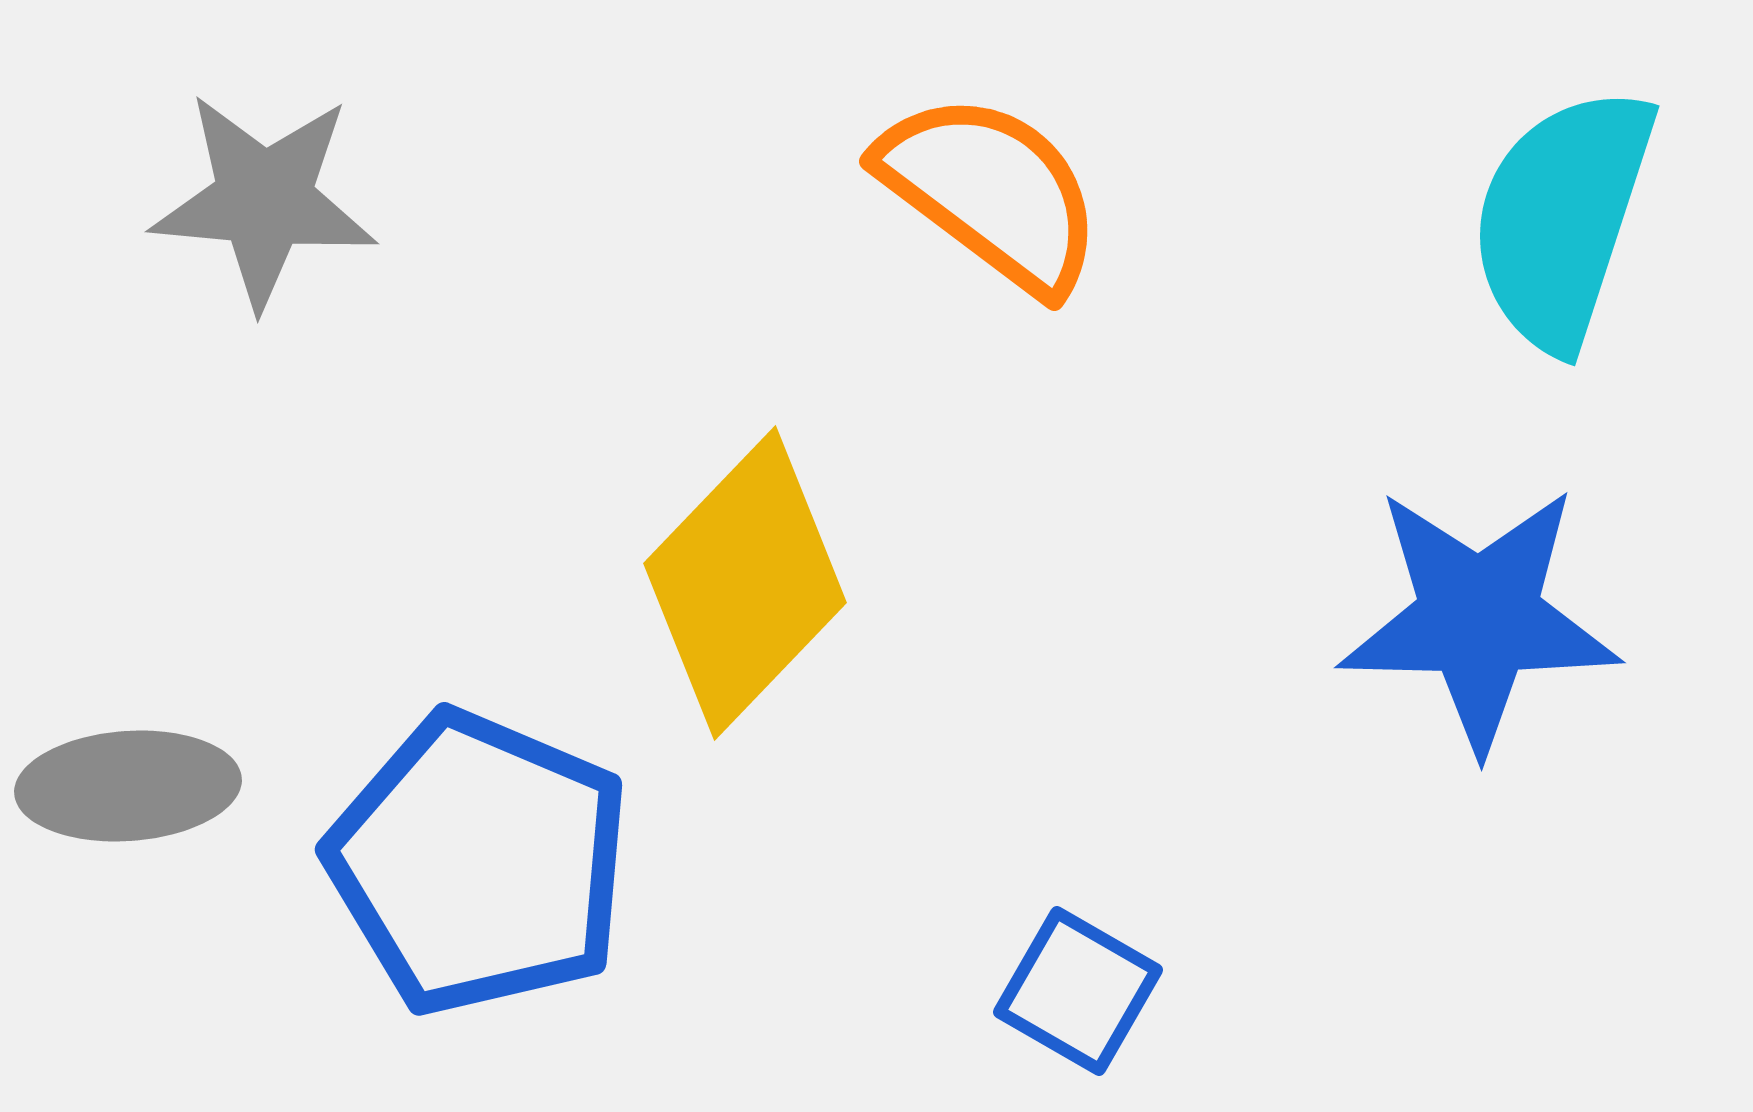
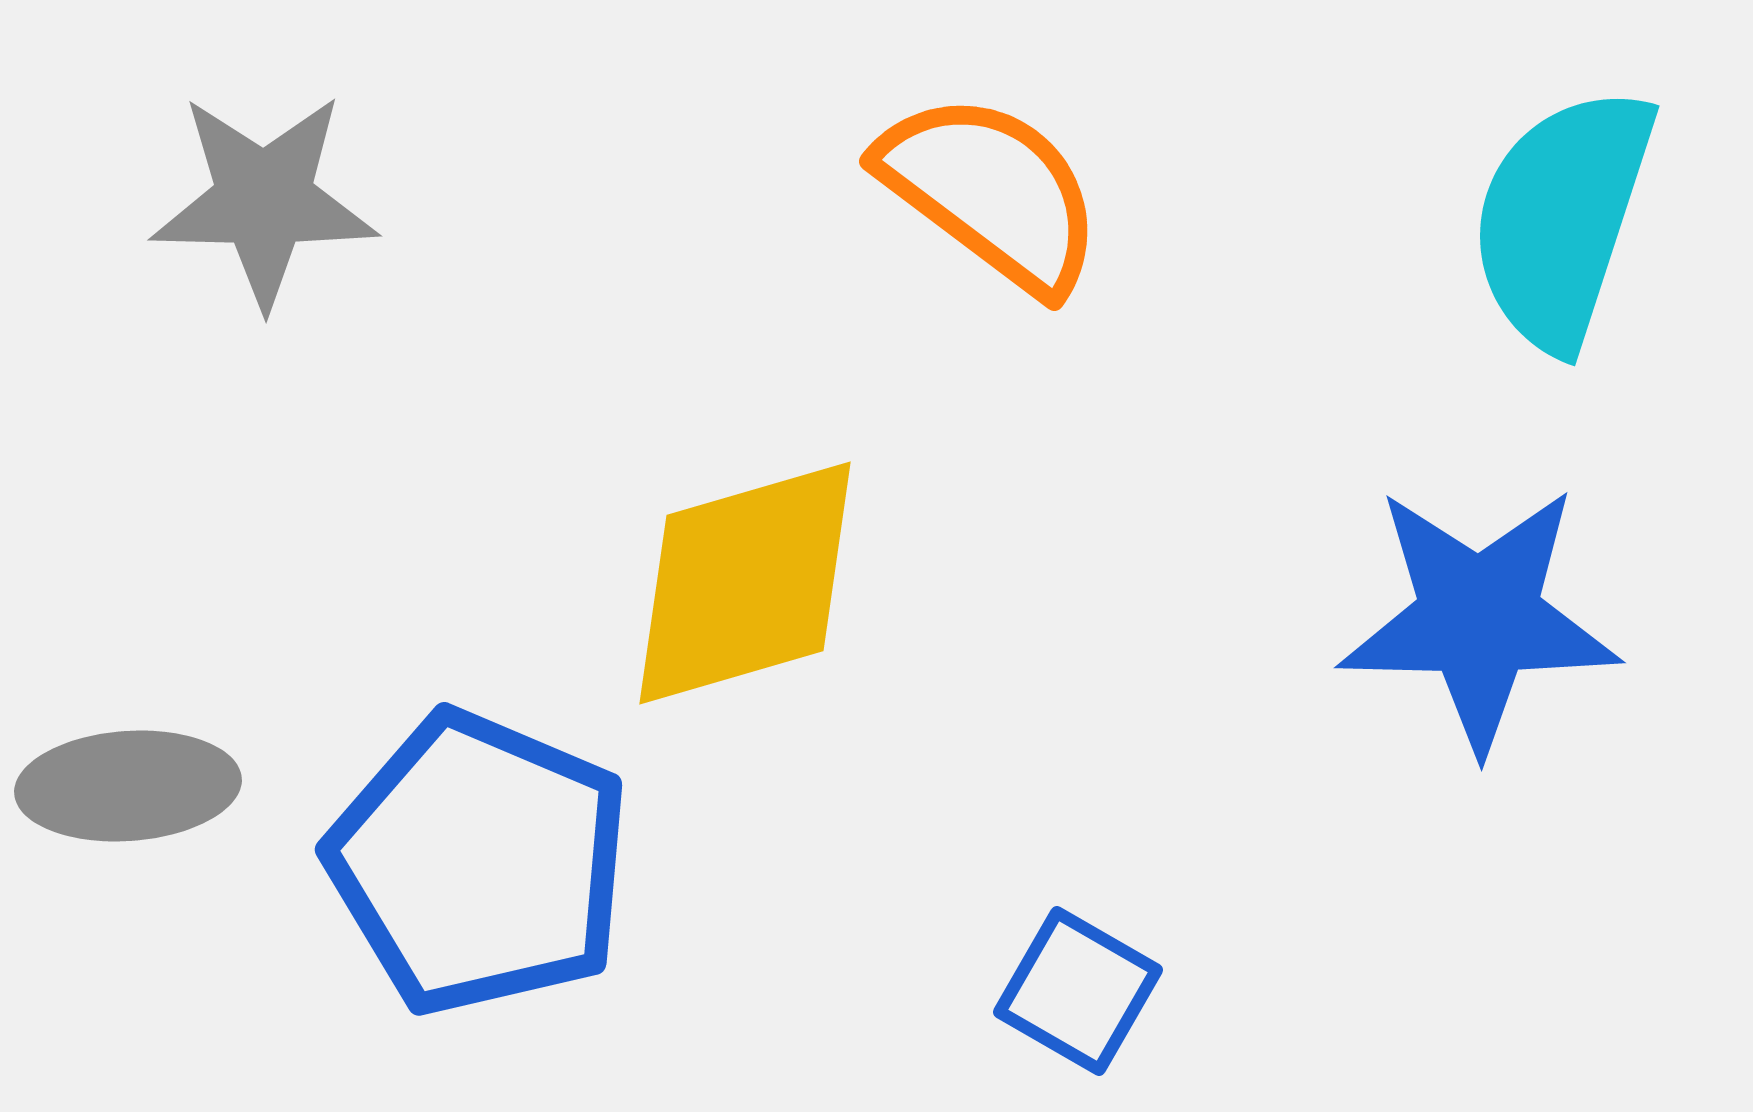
gray star: rotated 4 degrees counterclockwise
yellow diamond: rotated 30 degrees clockwise
